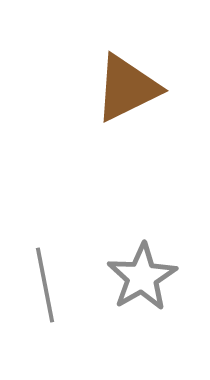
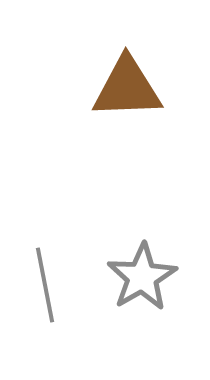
brown triangle: rotated 24 degrees clockwise
